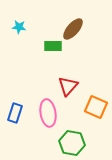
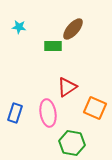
red triangle: moved 1 px left, 1 px down; rotated 15 degrees clockwise
orange square: moved 1 px left, 1 px down
